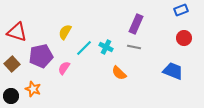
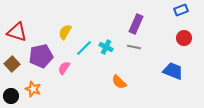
orange semicircle: moved 9 px down
